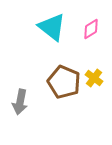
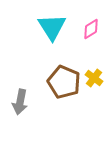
cyan triangle: rotated 20 degrees clockwise
